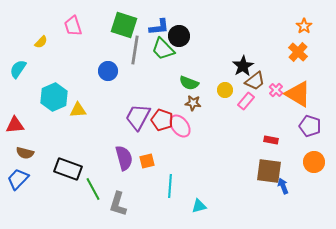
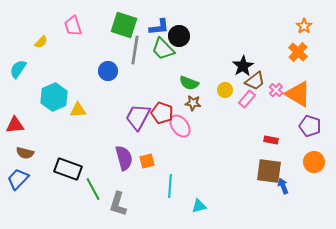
pink rectangle: moved 1 px right, 2 px up
red pentagon: moved 7 px up
